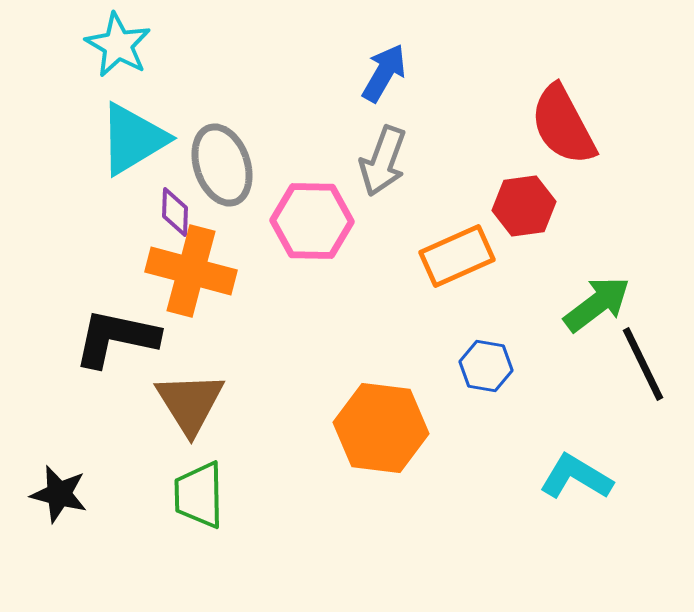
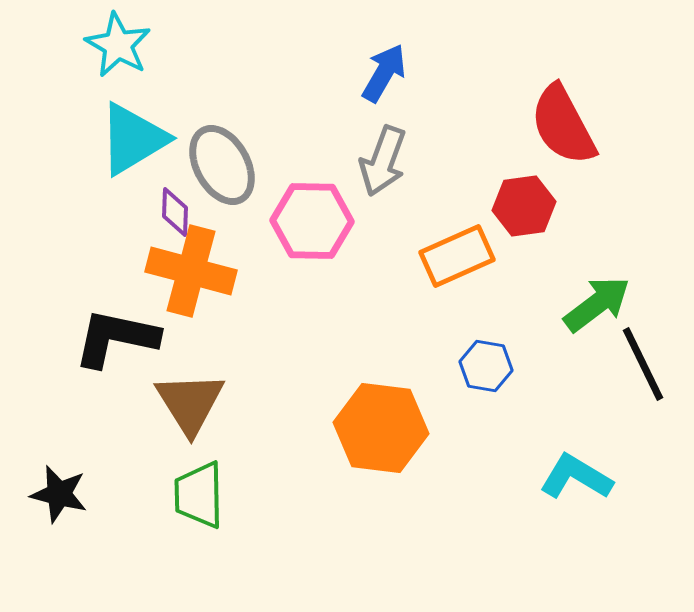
gray ellipse: rotated 10 degrees counterclockwise
